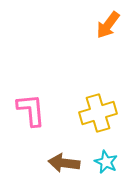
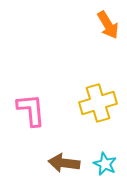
orange arrow: rotated 68 degrees counterclockwise
yellow cross: moved 10 px up
cyan star: moved 1 px left, 2 px down
